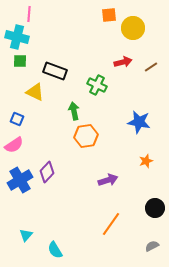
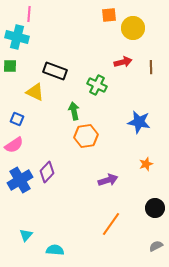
green square: moved 10 px left, 5 px down
brown line: rotated 56 degrees counterclockwise
orange star: moved 3 px down
gray semicircle: moved 4 px right
cyan semicircle: rotated 126 degrees clockwise
